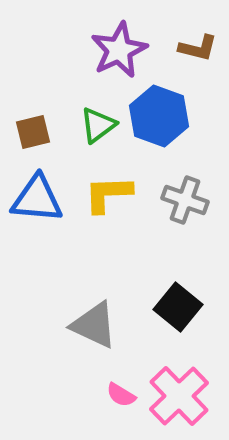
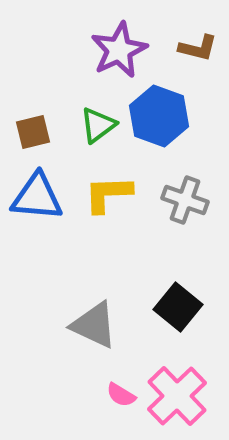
blue triangle: moved 2 px up
pink cross: moved 2 px left
